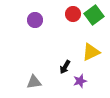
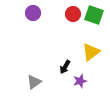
green square: rotated 36 degrees counterclockwise
purple circle: moved 2 px left, 7 px up
yellow triangle: rotated 12 degrees counterclockwise
gray triangle: rotated 28 degrees counterclockwise
